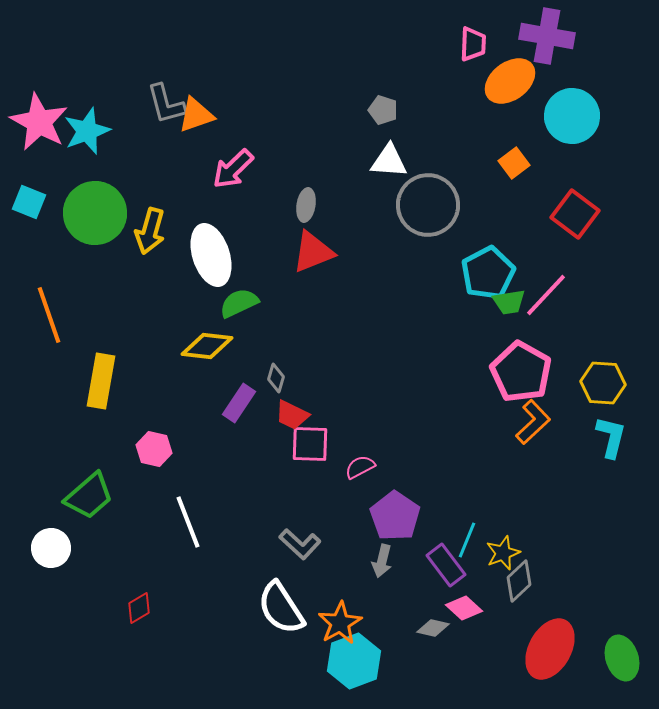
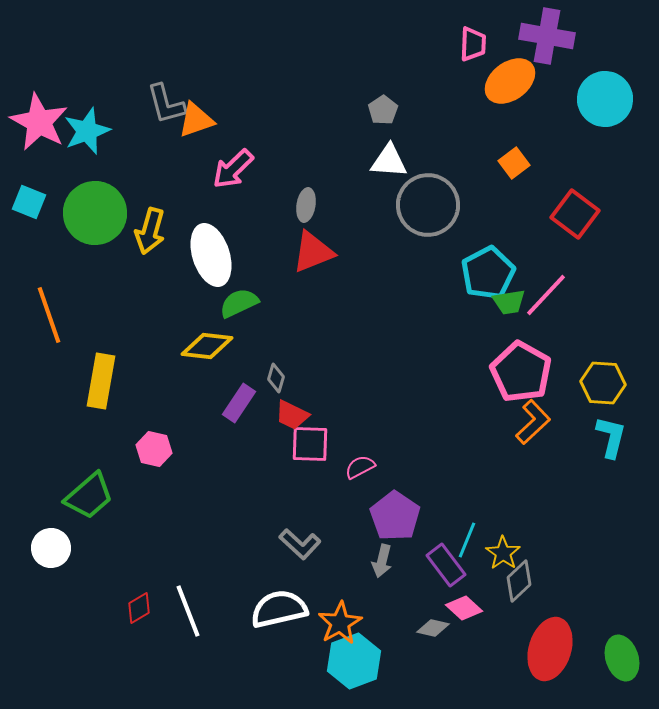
gray pentagon at (383, 110): rotated 20 degrees clockwise
orange triangle at (196, 115): moved 5 px down
cyan circle at (572, 116): moved 33 px right, 17 px up
white line at (188, 522): moved 89 px down
yellow star at (503, 553): rotated 16 degrees counterclockwise
white semicircle at (281, 608): moved 2 px left, 1 px down; rotated 110 degrees clockwise
red ellipse at (550, 649): rotated 12 degrees counterclockwise
